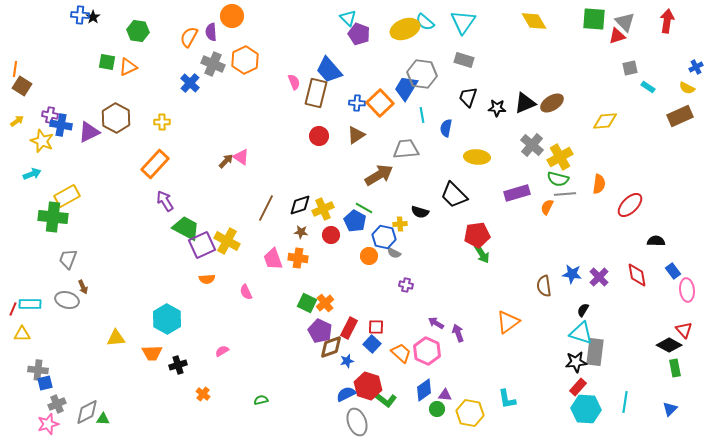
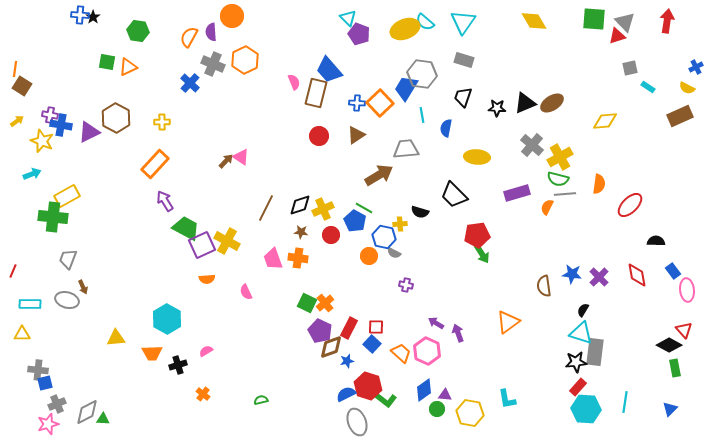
black trapezoid at (468, 97): moved 5 px left
red line at (13, 309): moved 38 px up
pink semicircle at (222, 351): moved 16 px left
